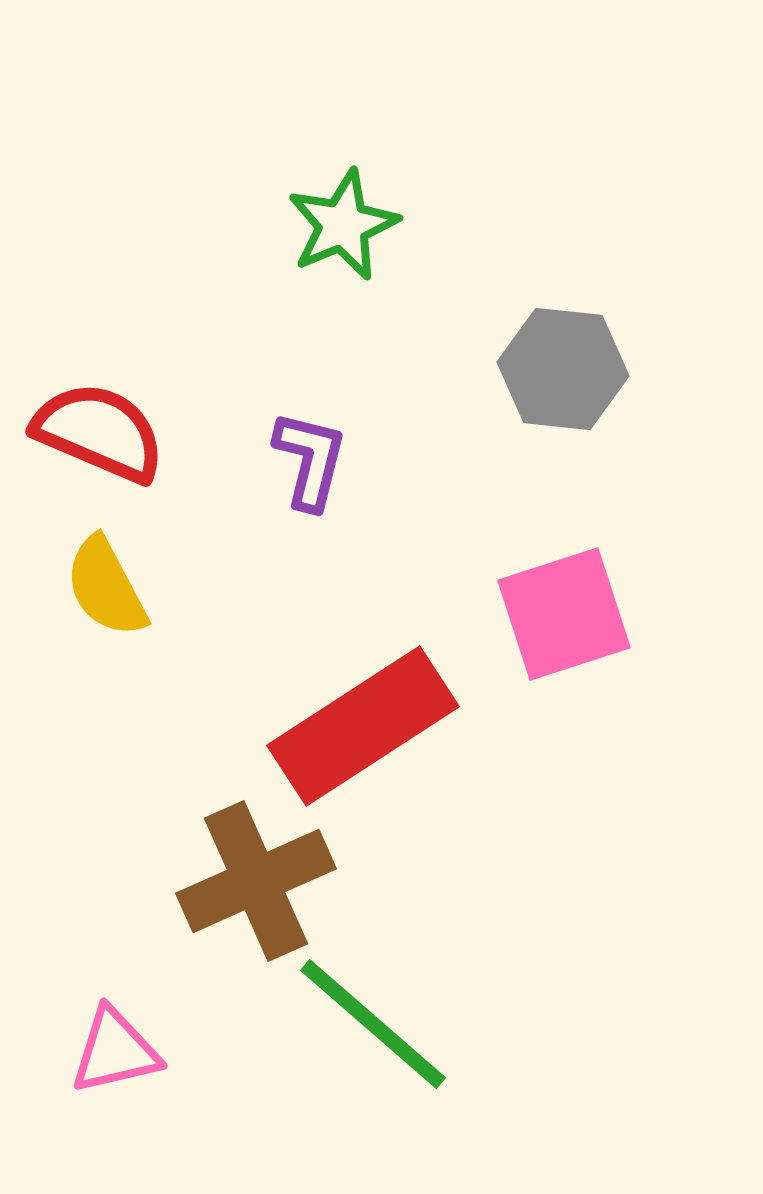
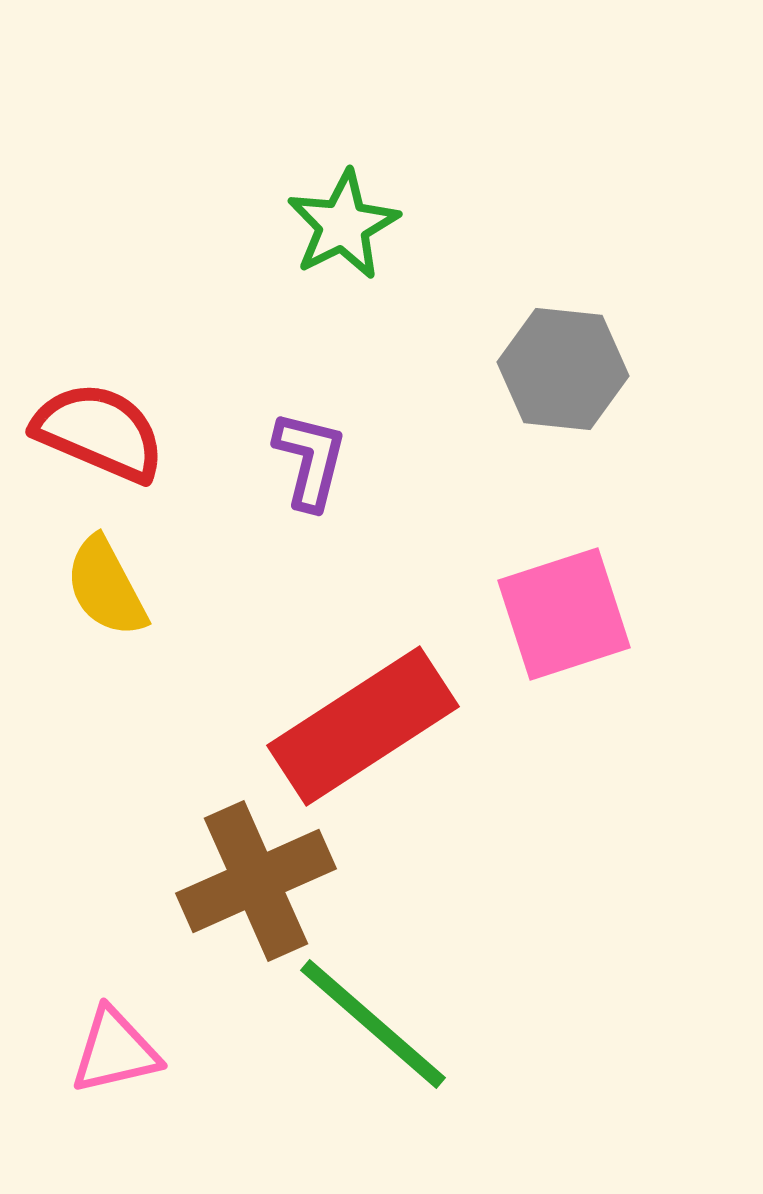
green star: rotated 4 degrees counterclockwise
